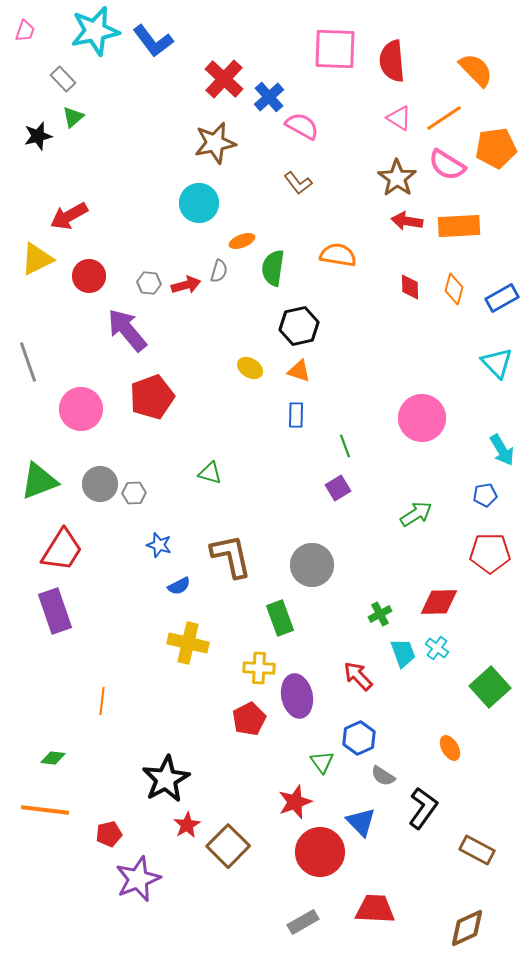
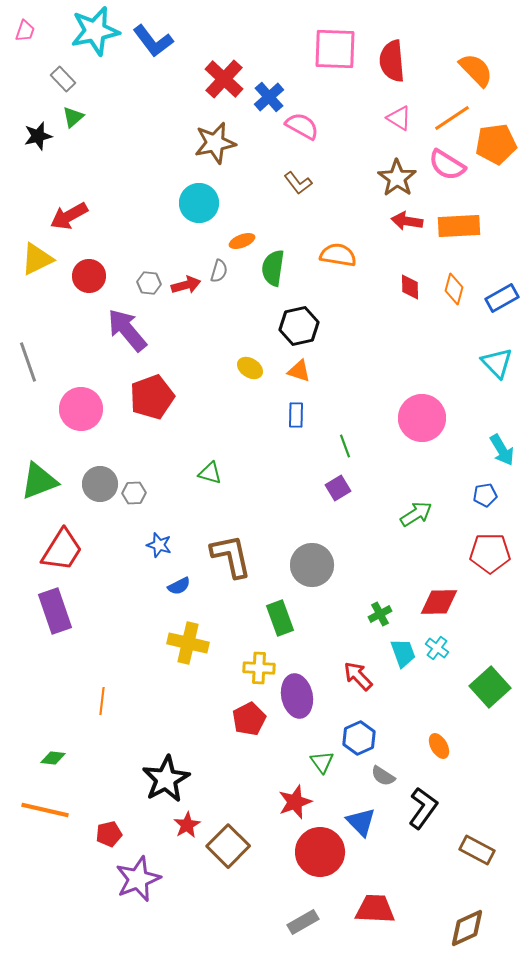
orange line at (444, 118): moved 8 px right
orange pentagon at (496, 148): moved 4 px up
orange ellipse at (450, 748): moved 11 px left, 2 px up
orange line at (45, 810): rotated 6 degrees clockwise
